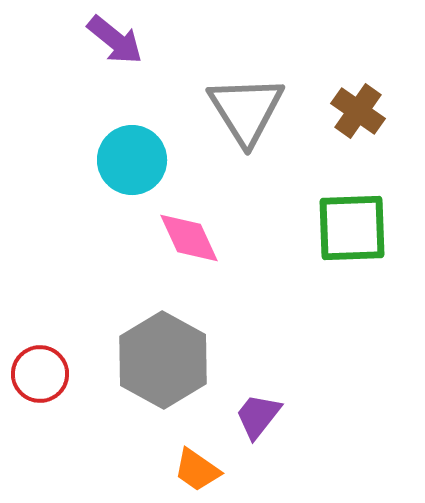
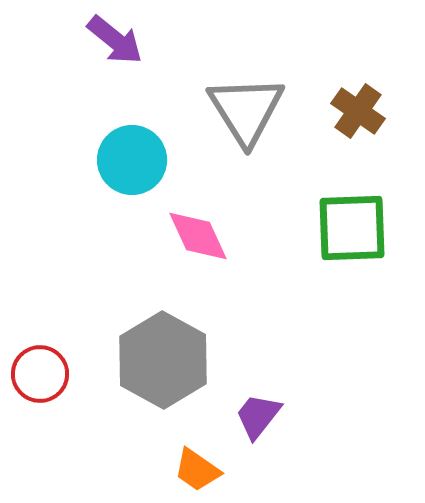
pink diamond: moved 9 px right, 2 px up
